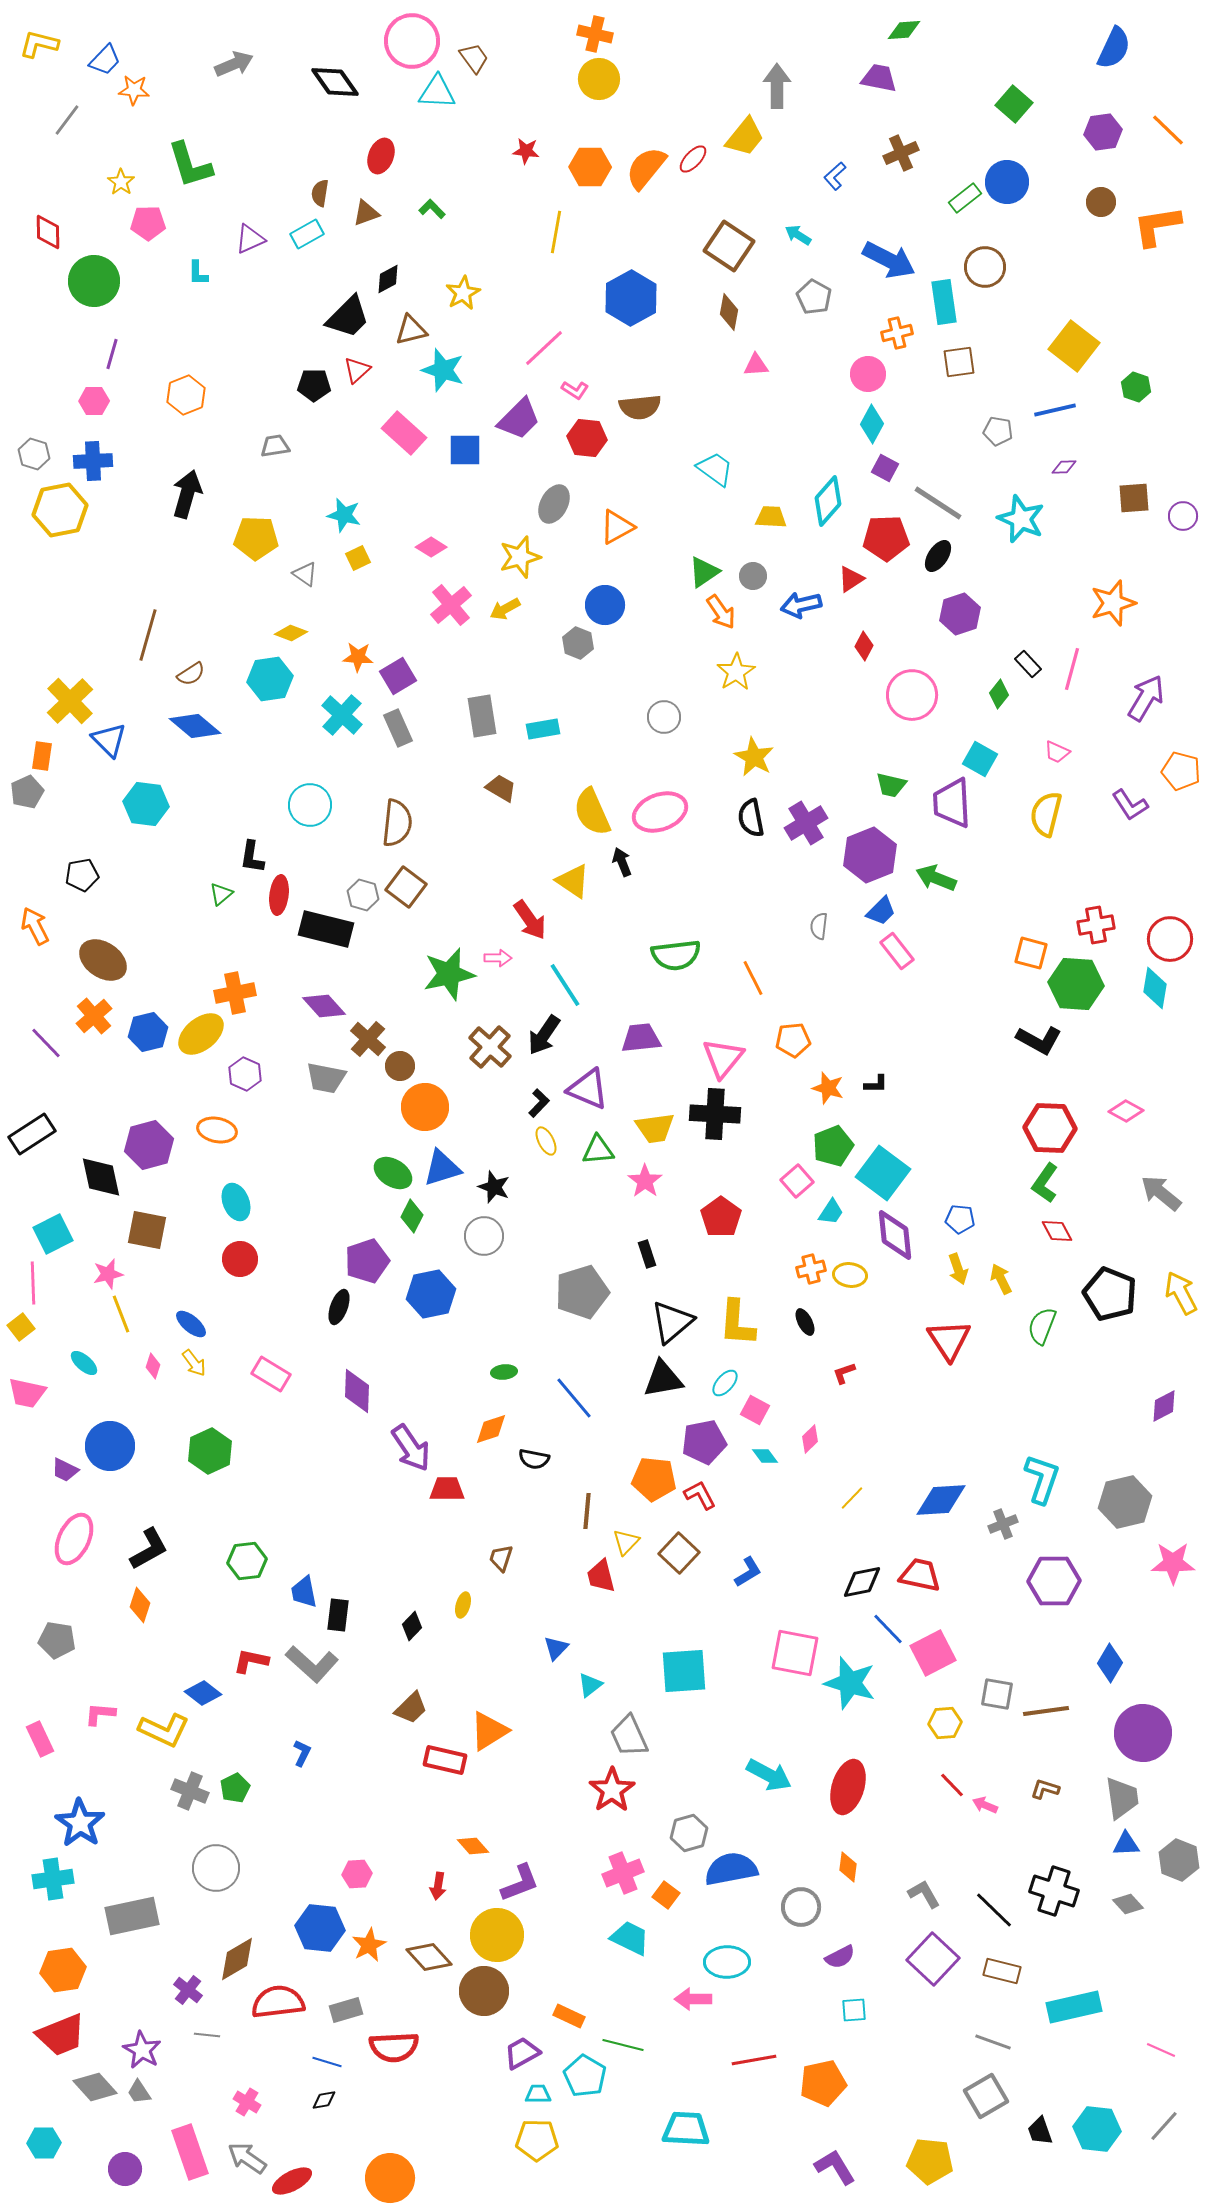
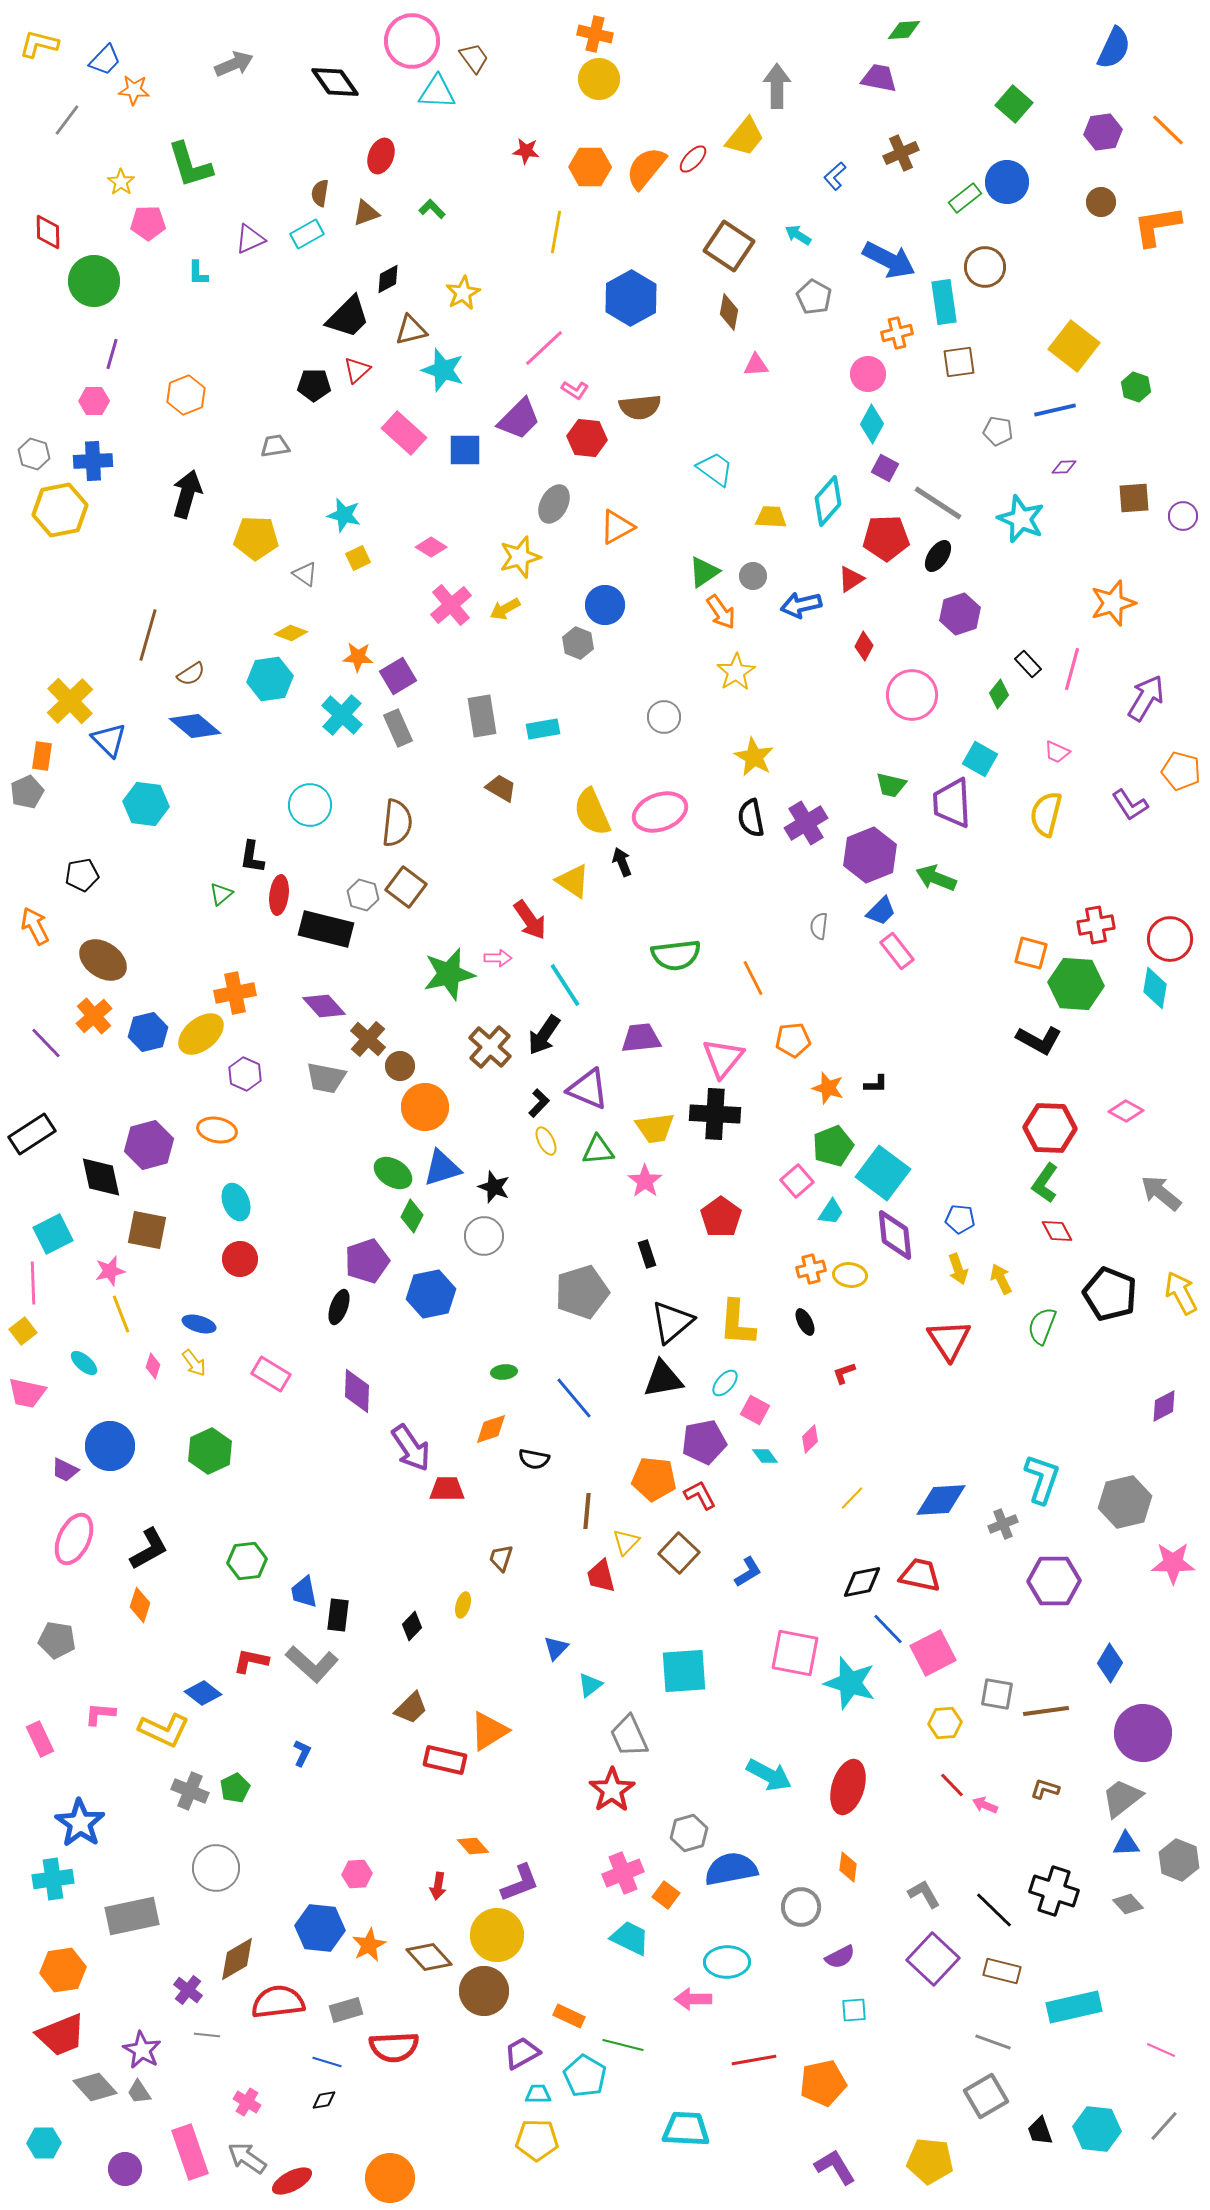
pink star at (108, 1274): moved 2 px right, 3 px up
blue ellipse at (191, 1324): moved 8 px right; rotated 24 degrees counterclockwise
yellow square at (21, 1327): moved 2 px right, 4 px down
gray trapezoid at (1122, 1798): rotated 120 degrees counterclockwise
